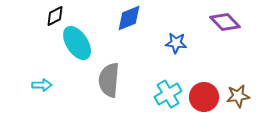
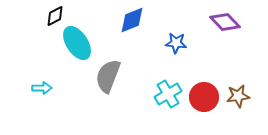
blue diamond: moved 3 px right, 2 px down
gray semicircle: moved 1 px left, 4 px up; rotated 16 degrees clockwise
cyan arrow: moved 3 px down
